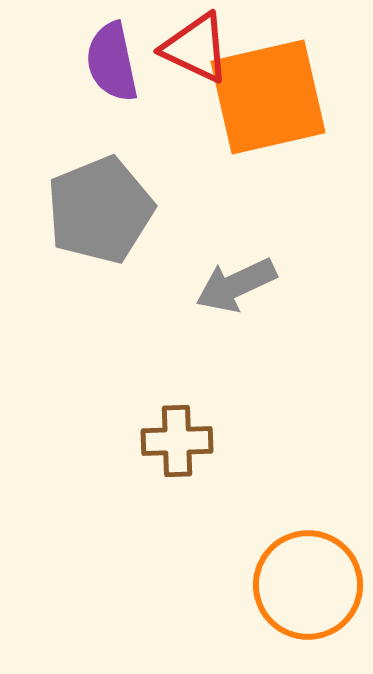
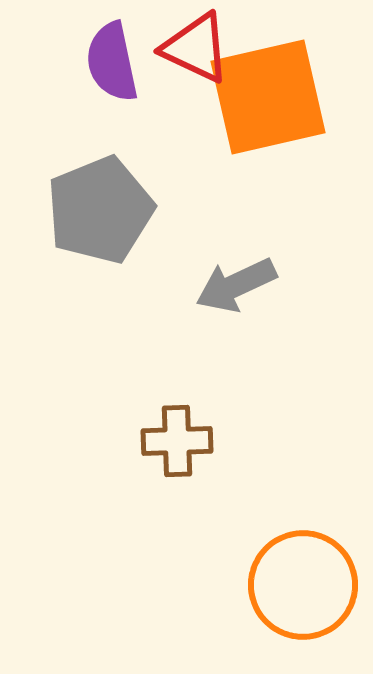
orange circle: moved 5 px left
